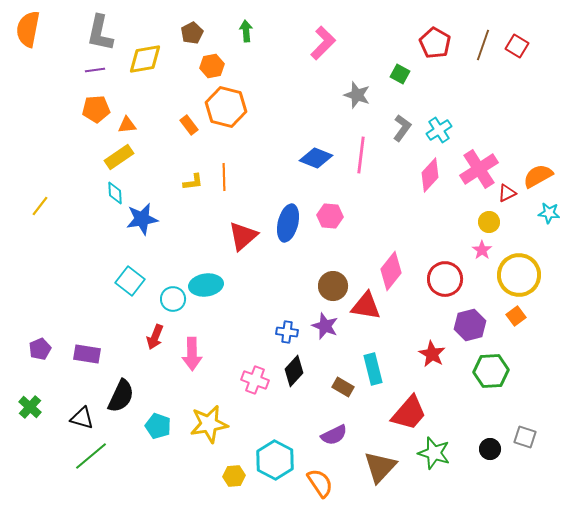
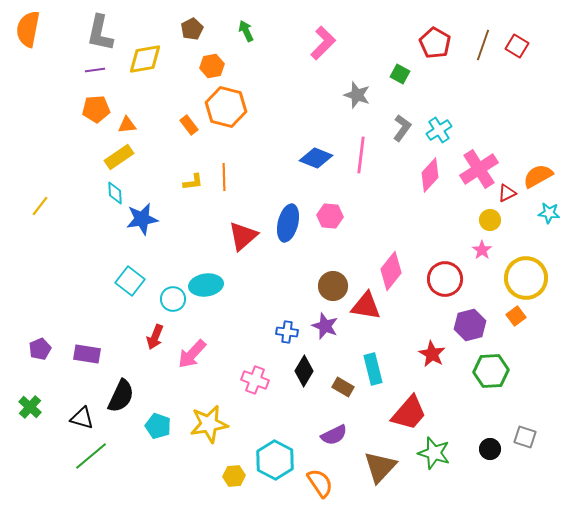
green arrow at (246, 31): rotated 20 degrees counterclockwise
brown pentagon at (192, 33): moved 4 px up
yellow circle at (489, 222): moved 1 px right, 2 px up
yellow circle at (519, 275): moved 7 px right, 3 px down
pink arrow at (192, 354): rotated 44 degrees clockwise
black diamond at (294, 371): moved 10 px right; rotated 12 degrees counterclockwise
